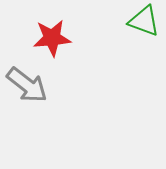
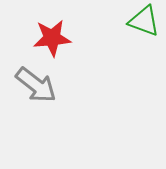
gray arrow: moved 9 px right
